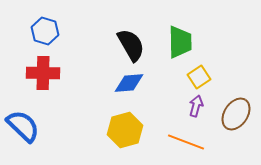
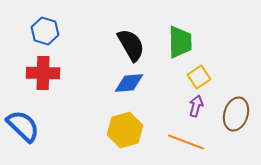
brown ellipse: rotated 16 degrees counterclockwise
